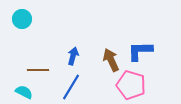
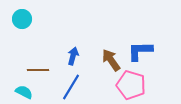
brown arrow: rotated 10 degrees counterclockwise
